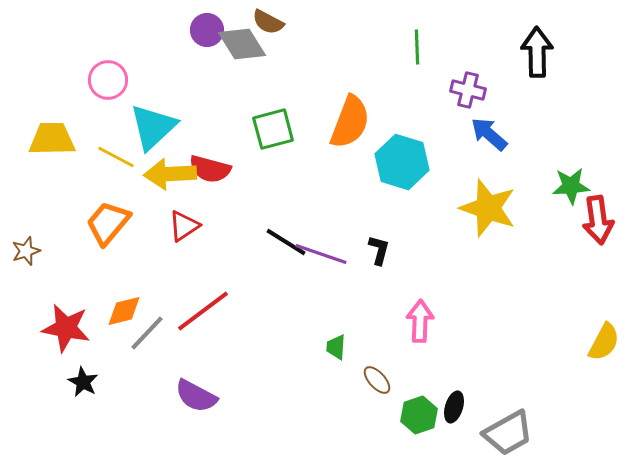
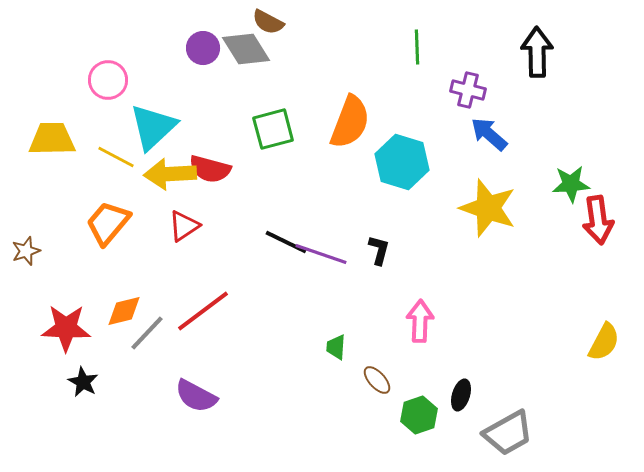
purple circle: moved 4 px left, 18 px down
gray diamond: moved 4 px right, 5 px down
green star: moved 2 px up
black line: rotated 6 degrees counterclockwise
red star: rotated 9 degrees counterclockwise
black ellipse: moved 7 px right, 12 px up
